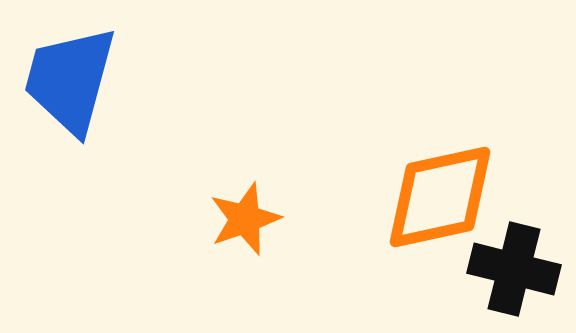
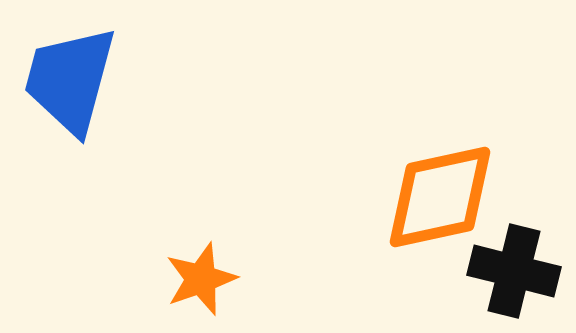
orange star: moved 44 px left, 60 px down
black cross: moved 2 px down
